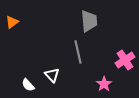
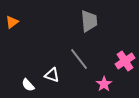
gray line: moved 1 px right, 7 px down; rotated 25 degrees counterclockwise
pink cross: moved 1 px down
white triangle: rotated 28 degrees counterclockwise
